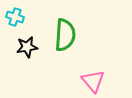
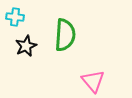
cyan cross: rotated 12 degrees counterclockwise
black star: moved 1 px left, 1 px up; rotated 15 degrees counterclockwise
